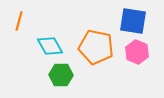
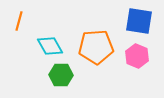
blue square: moved 6 px right
orange pentagon: rotated 16 degrees counterclockwise
pink hexagon: moved 4 px down
